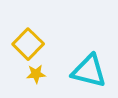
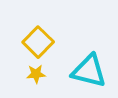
yellow square: moved 10 px right, 2 px up
